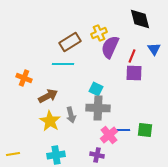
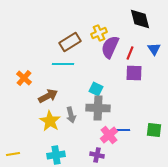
red line: moved 2 px left, 3 px up
orange cross: rotated 21 degrees clockwise
green square: moved 9 px right
